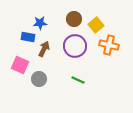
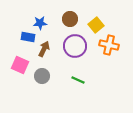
brown circle: moved 4 px left
gray circle: moved 3 px right, 3 px up
